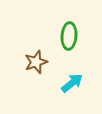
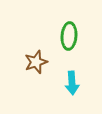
cyan arrow: rotated 125 degrees clockwise
